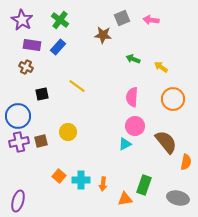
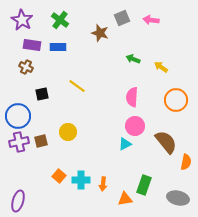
brown star: moved 3 px left, 2 px up; rotated 12 degrees clockwise
blue rectangle: rotated 49 degrees clockwise
orange circle: moved 3 px right, 1 px down
